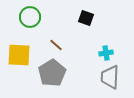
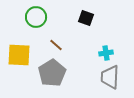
green circle: moved 6 px right
